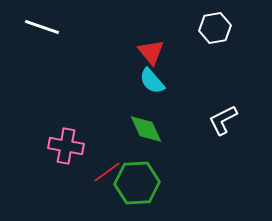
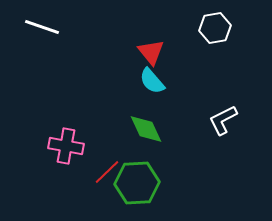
red line: rotated 8 degrees counterclockwise
